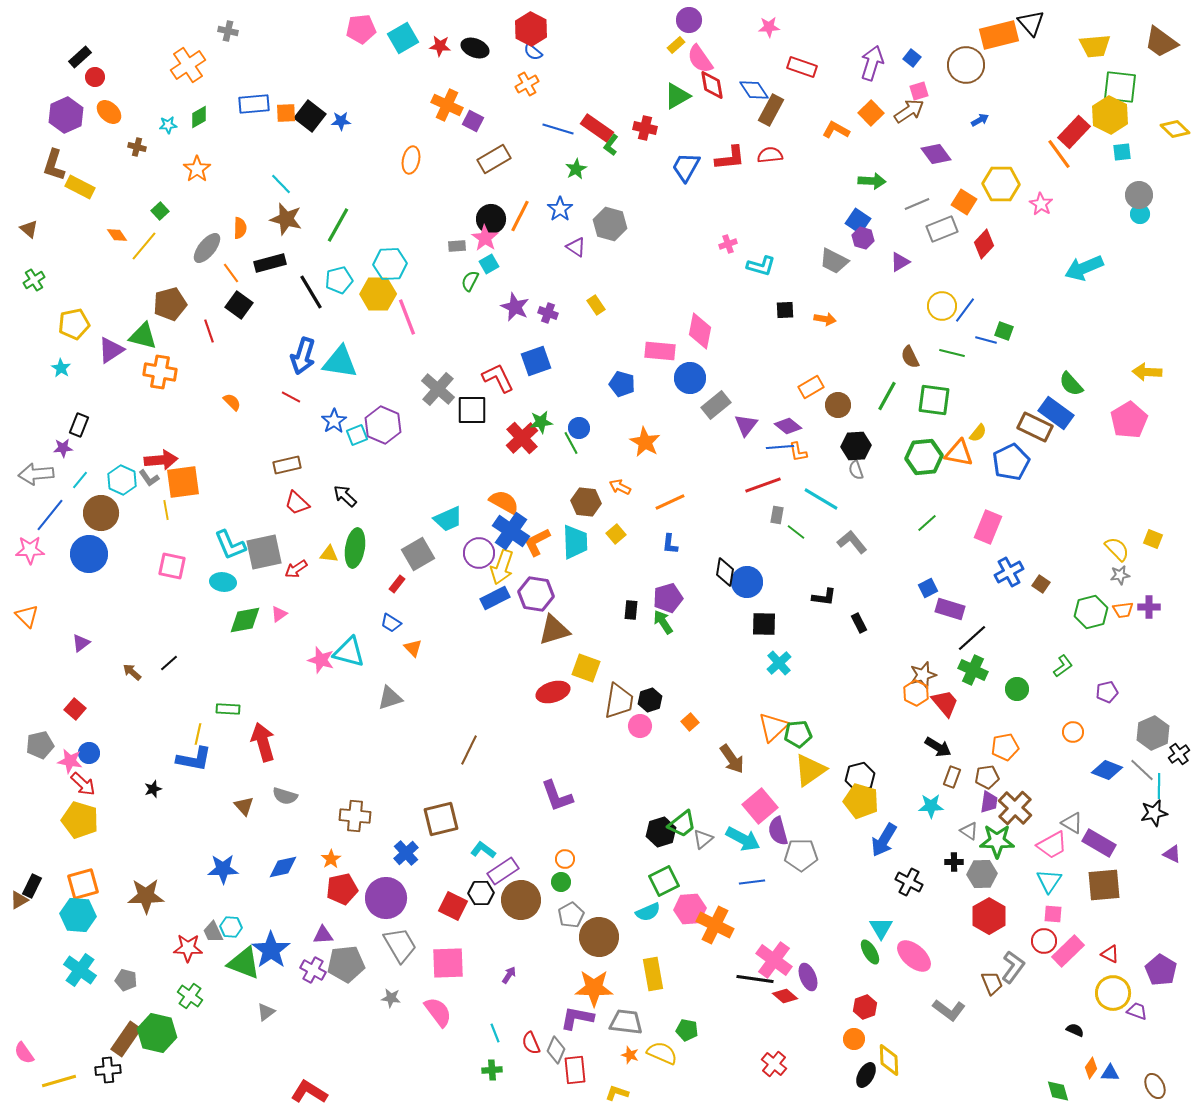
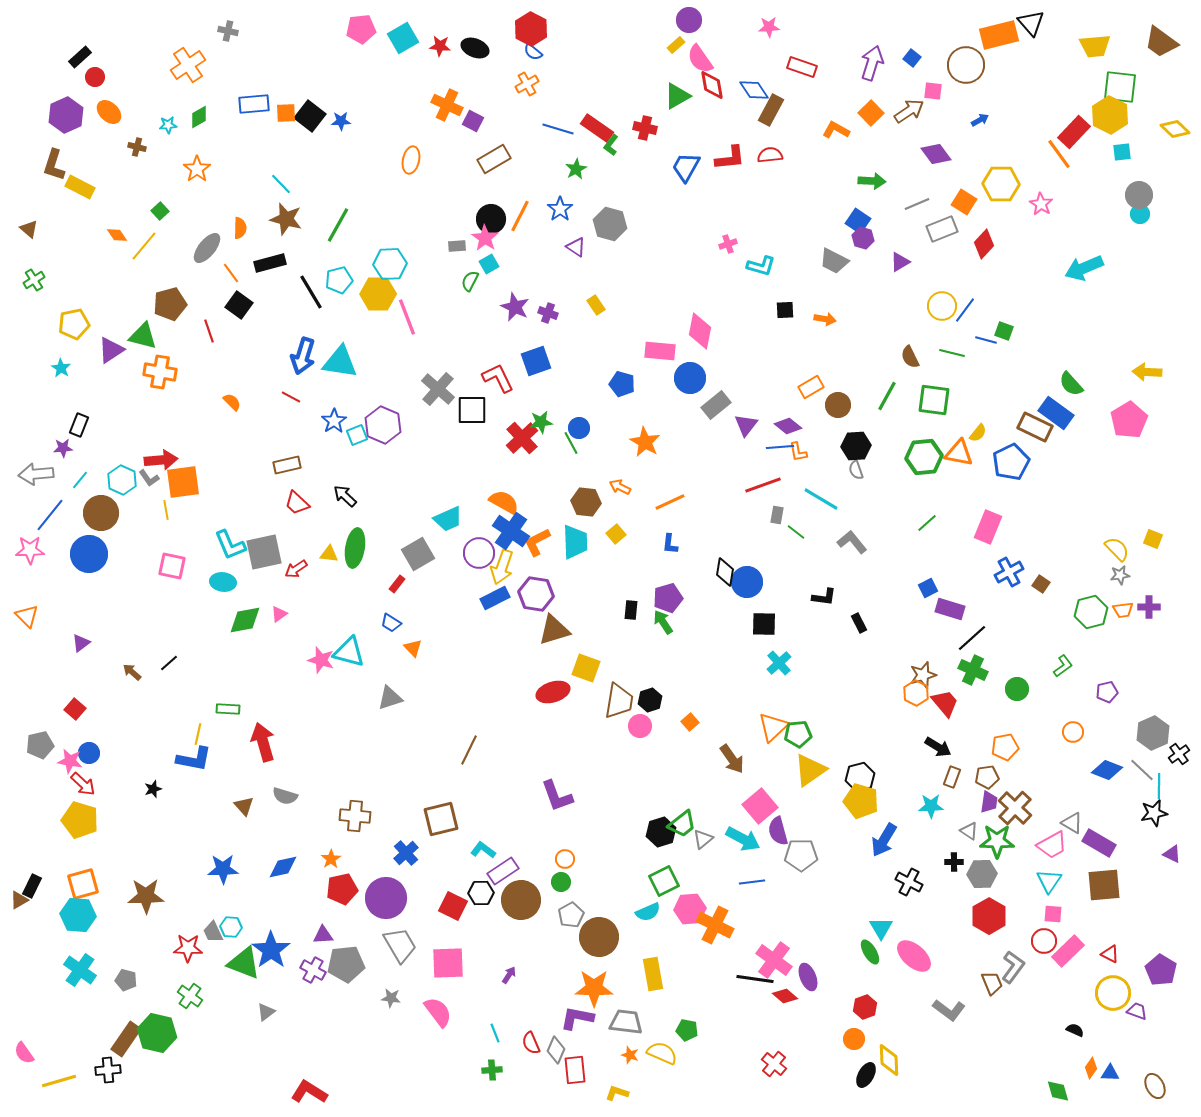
pink square at (919, 91): moved 14 px right; rotated 24 degrees clockwise
